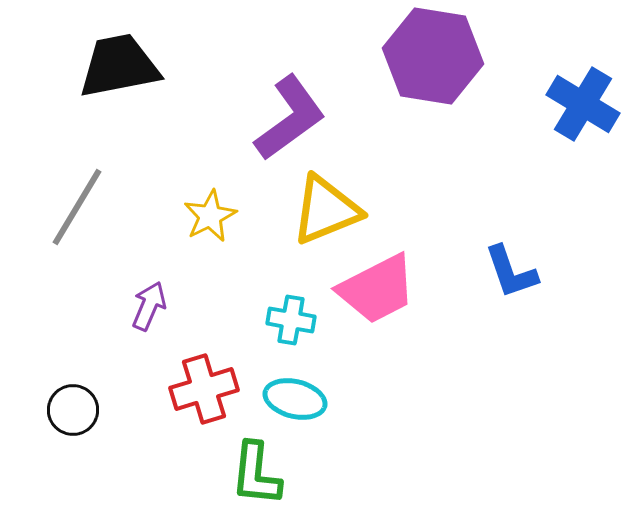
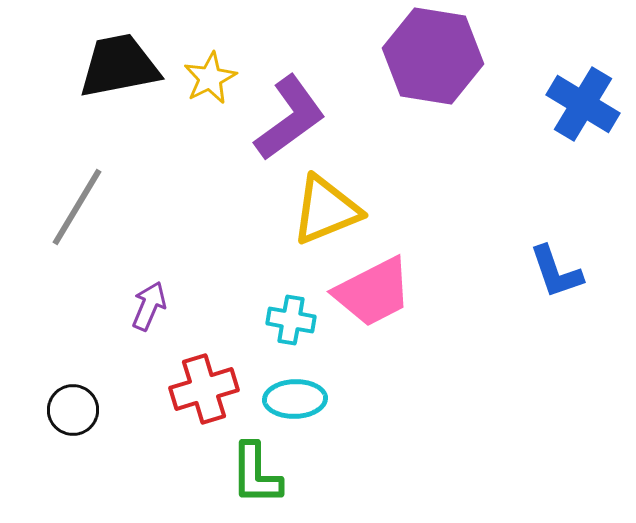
yellow star: moved 138 px up
blue L-shape: moved 45 px right
pink trapezoid: moved 4 px left, 3 px down
cyan ellipse: rotated 16 degrees counterclockwise
green L-shape: rotated 6 degrees counterclockwise
